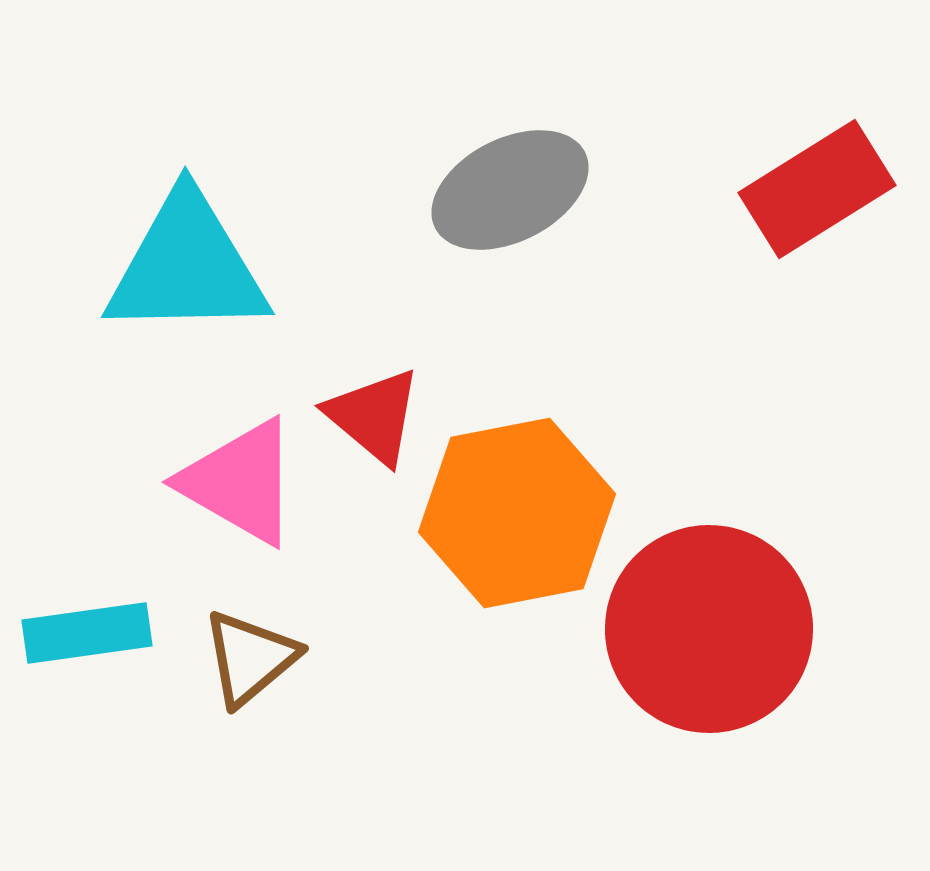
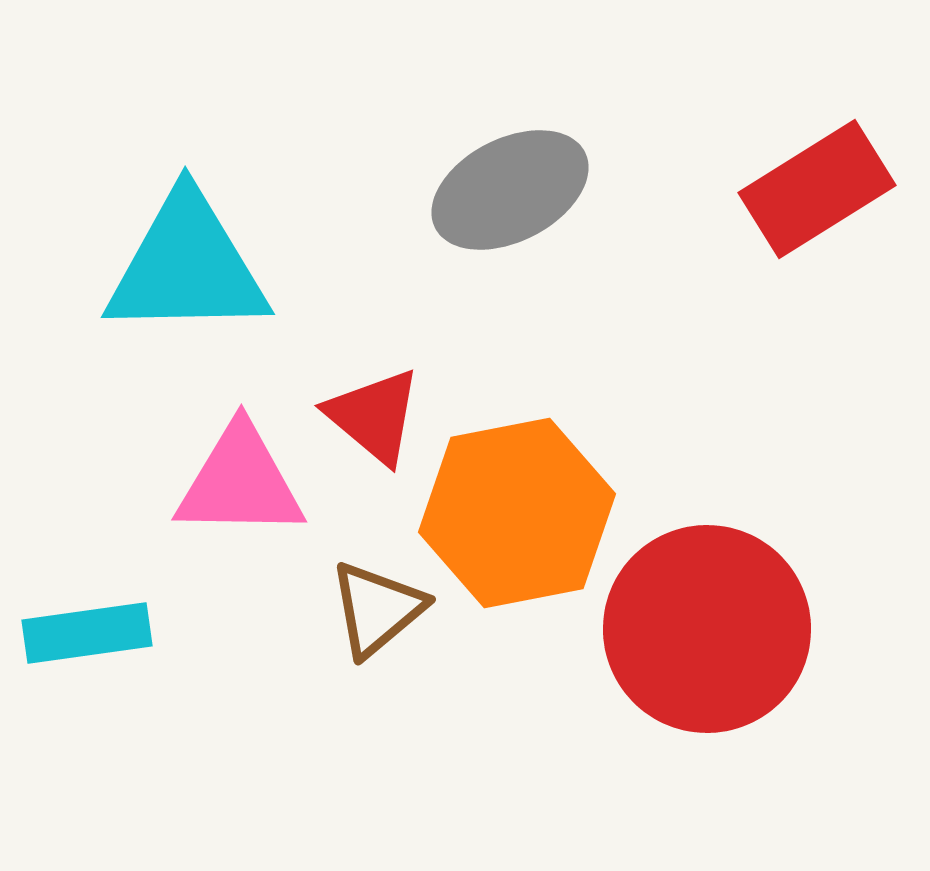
pink triangle: rotated 29 degrees counterclockwise
red circle: moved 2 px left
brown triangle: moved 127 px right, 49 px up
